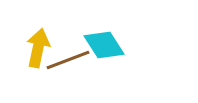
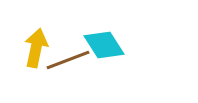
yellow arrow: moved 2 px left
